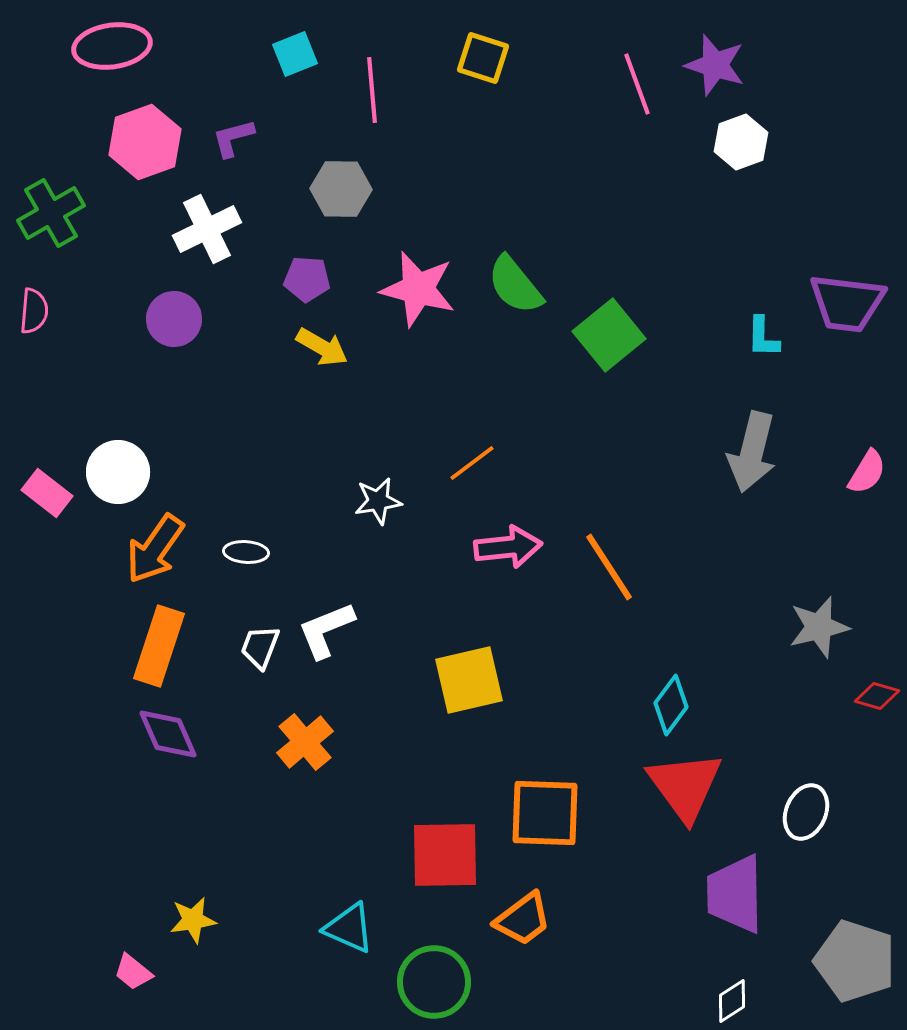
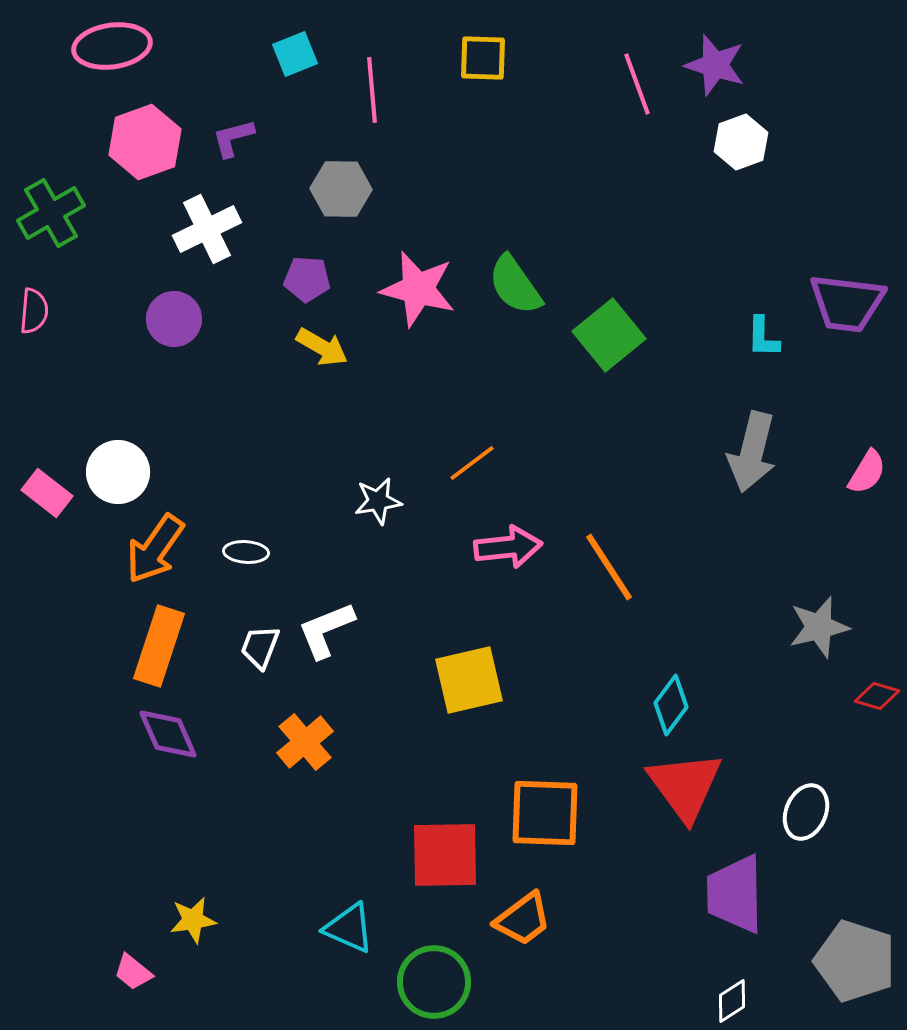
yellow square at (483, 58): rotated 16 degrees counterclockwise
green semicircle at (515, 285): rotated 4 degrees clockwise
